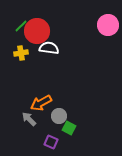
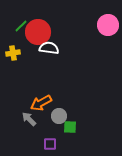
red circle: moved 1 px right, 1 px down
yellow cross: moved 8 px left
green square: moved 1 px right, 1 px up; rotated 24 degrees counterclockwise
purple square: moved 1 px left, 2 px down; rotated 24 degrees counterclockwise
